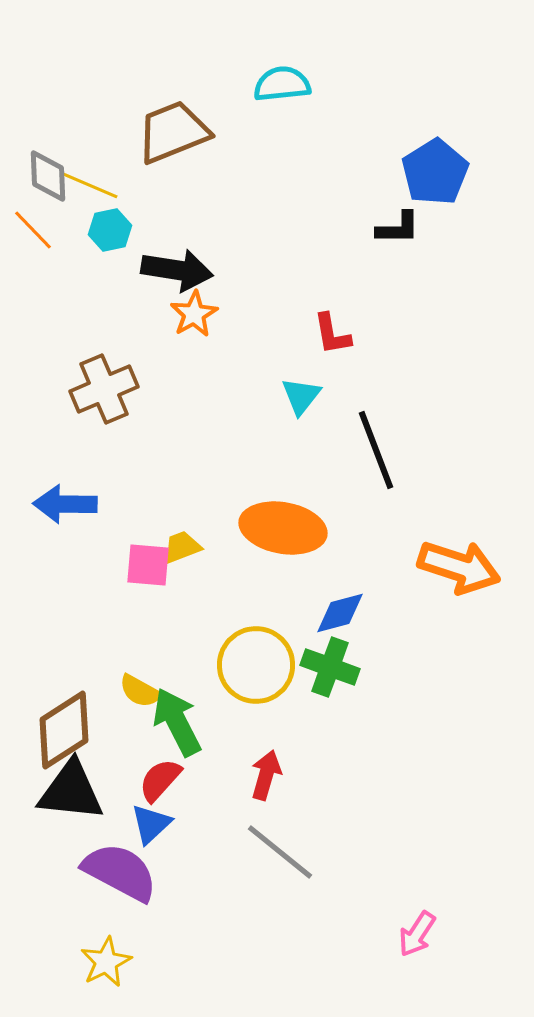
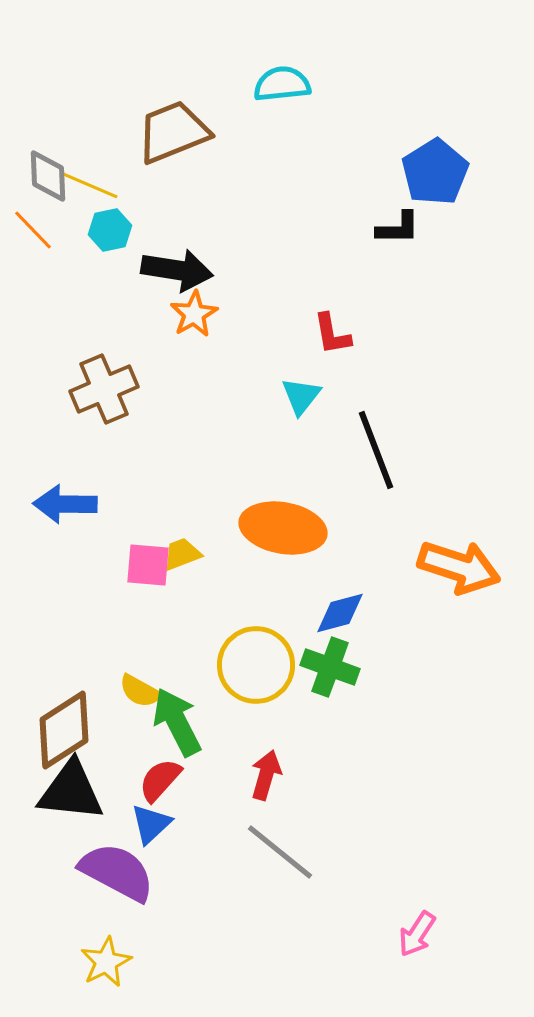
yellow trapezoid: moved 7 px down
purple semicircle: moved 3 px left
